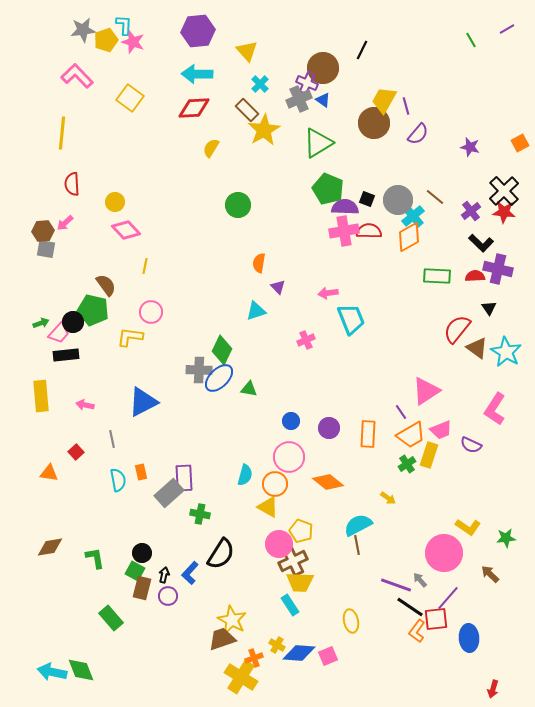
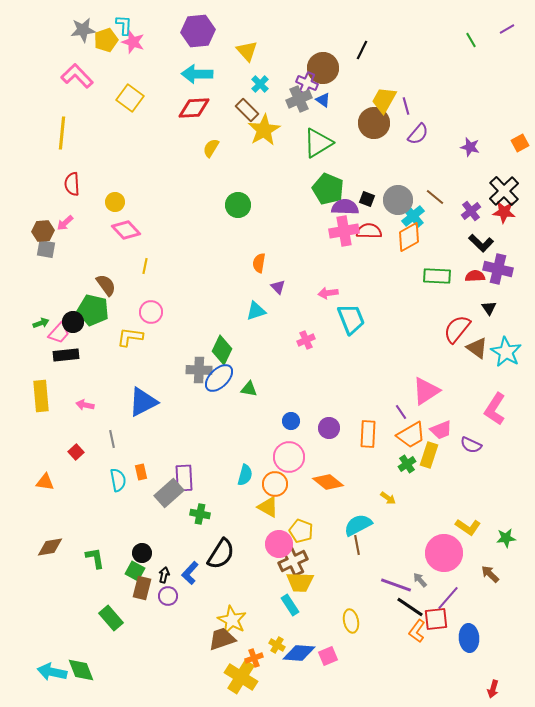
orange triangle at (49, 473): moved 4 px left, 9 px down
